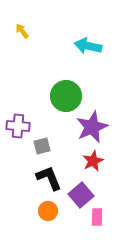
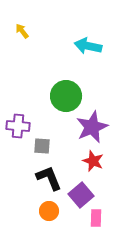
gray square: rotated 18 degrees clockwise
red star: rotated 25 degrees counterclockwise
orange circle: moved 1 px right
pink rectangle: moved 1 px left, 1 px down
